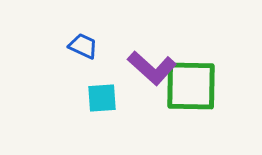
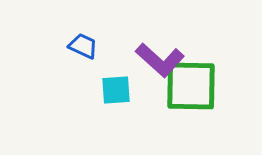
purple L-shape: moved 8 px right, 8 px up
cyan square: moved 14 px right, 8 px up
